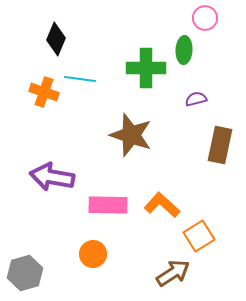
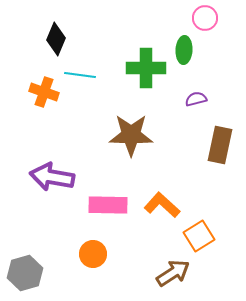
cyan line: moved 4 px up
brown star: rotated 18 degrees counterclockwise
